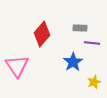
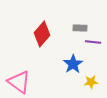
purple line: moved 1 px right, 1 px up
blue star: moved 2 px down
pink triangle: moved 2 px right, 16 px down; rotated 20 degrees counterclockwise
yellow star: moved 3 px left; rotated 16 degrees clockwise
